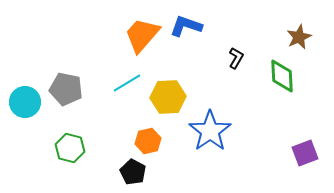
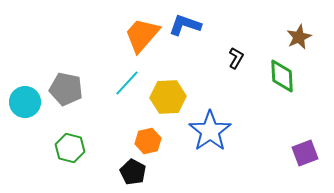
blue L-shape: moved 1 px left, 1 px up
cyan line: rotated 16 degrees counterclockwise
